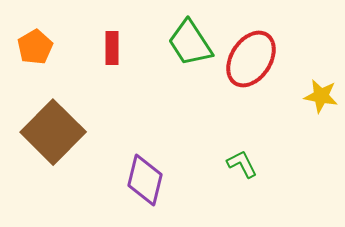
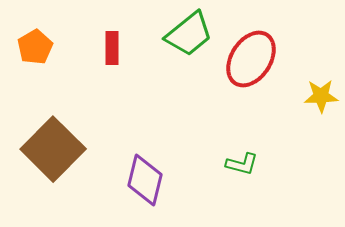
green trapezoid: moved 1 px left, 9 px up; rotated 96 degrees counterclockwise
yellow star: rotated 12 degrees counterclockwise
brown square: moved 17 px down
green L-shape: rotated 132 degrees clockwise
